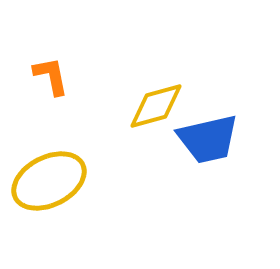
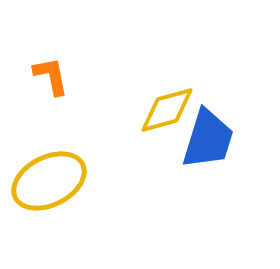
yellow diamond: moved 11 px right, 4 px down
blue trapezoid: rotated 60 degrees counterclockwise
